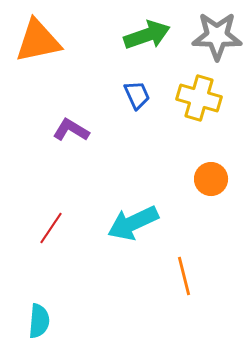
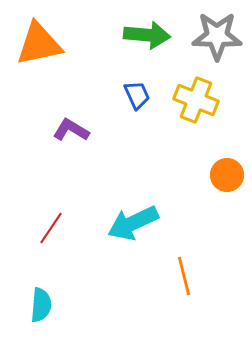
green arrow: rotated 24 degrees clockwise
orange triangle: moved 1 px right, 3 px down
yellow cross: moved 3 px left, 2 px down; rotated 6 degrees clockwise
orange circle: moved 16 px right, 4 px up
cyan semicircle: moved 2 px right, 16 px up
